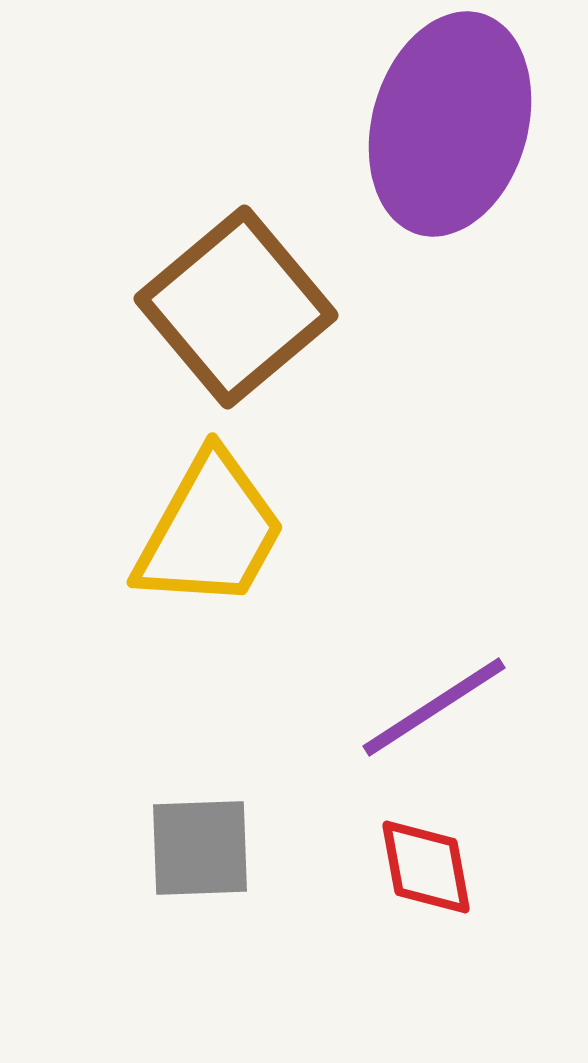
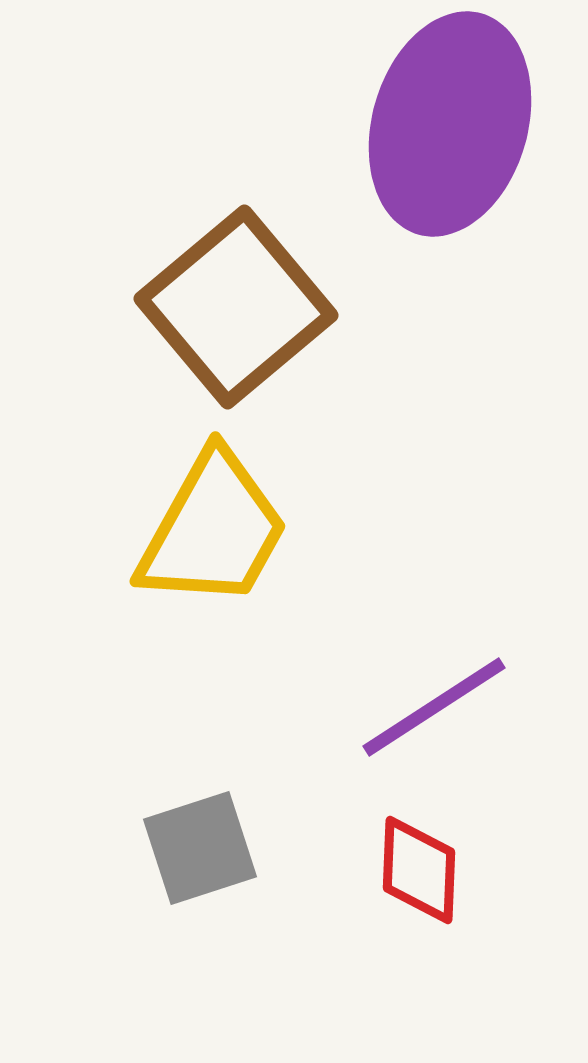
yellow trapezoid: moved 3 px right, 1 px up
gray square: rotated 16 degrees counterclockwise
red diamond: moved 7 px left, 3 px down; rotated 13 degrees clockwise
